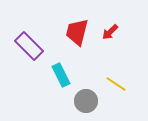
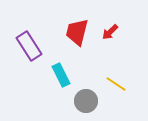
purple rectangle: rotated 12 degrees clockwise
